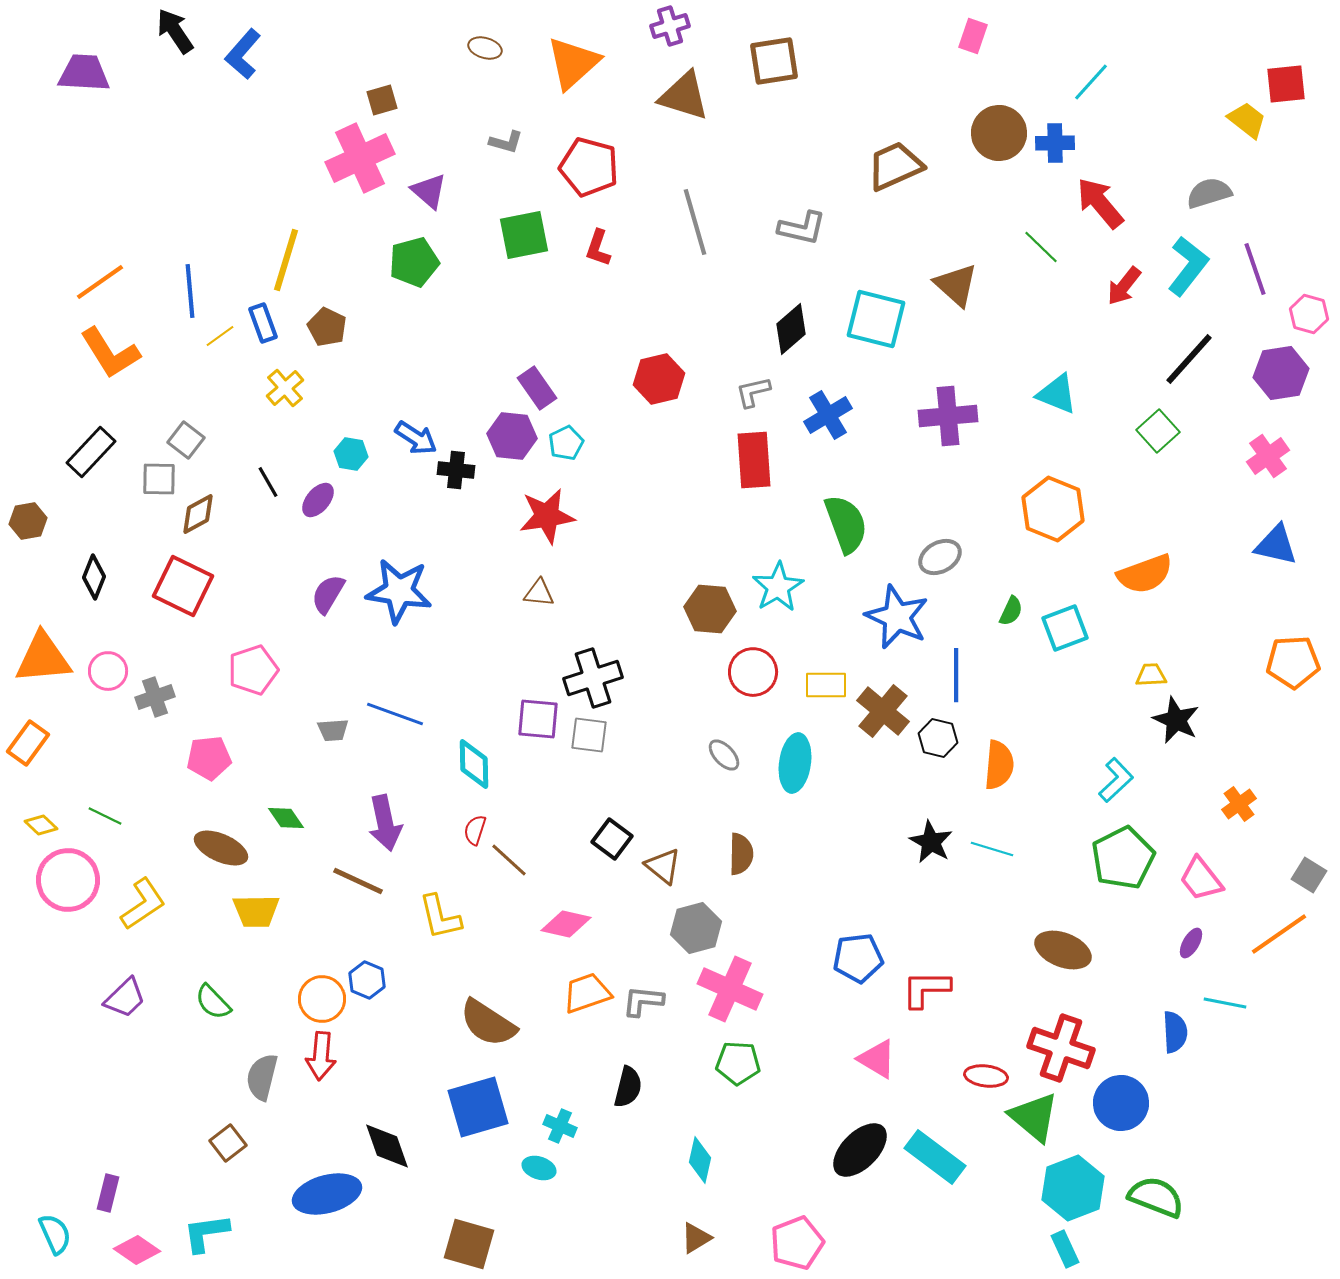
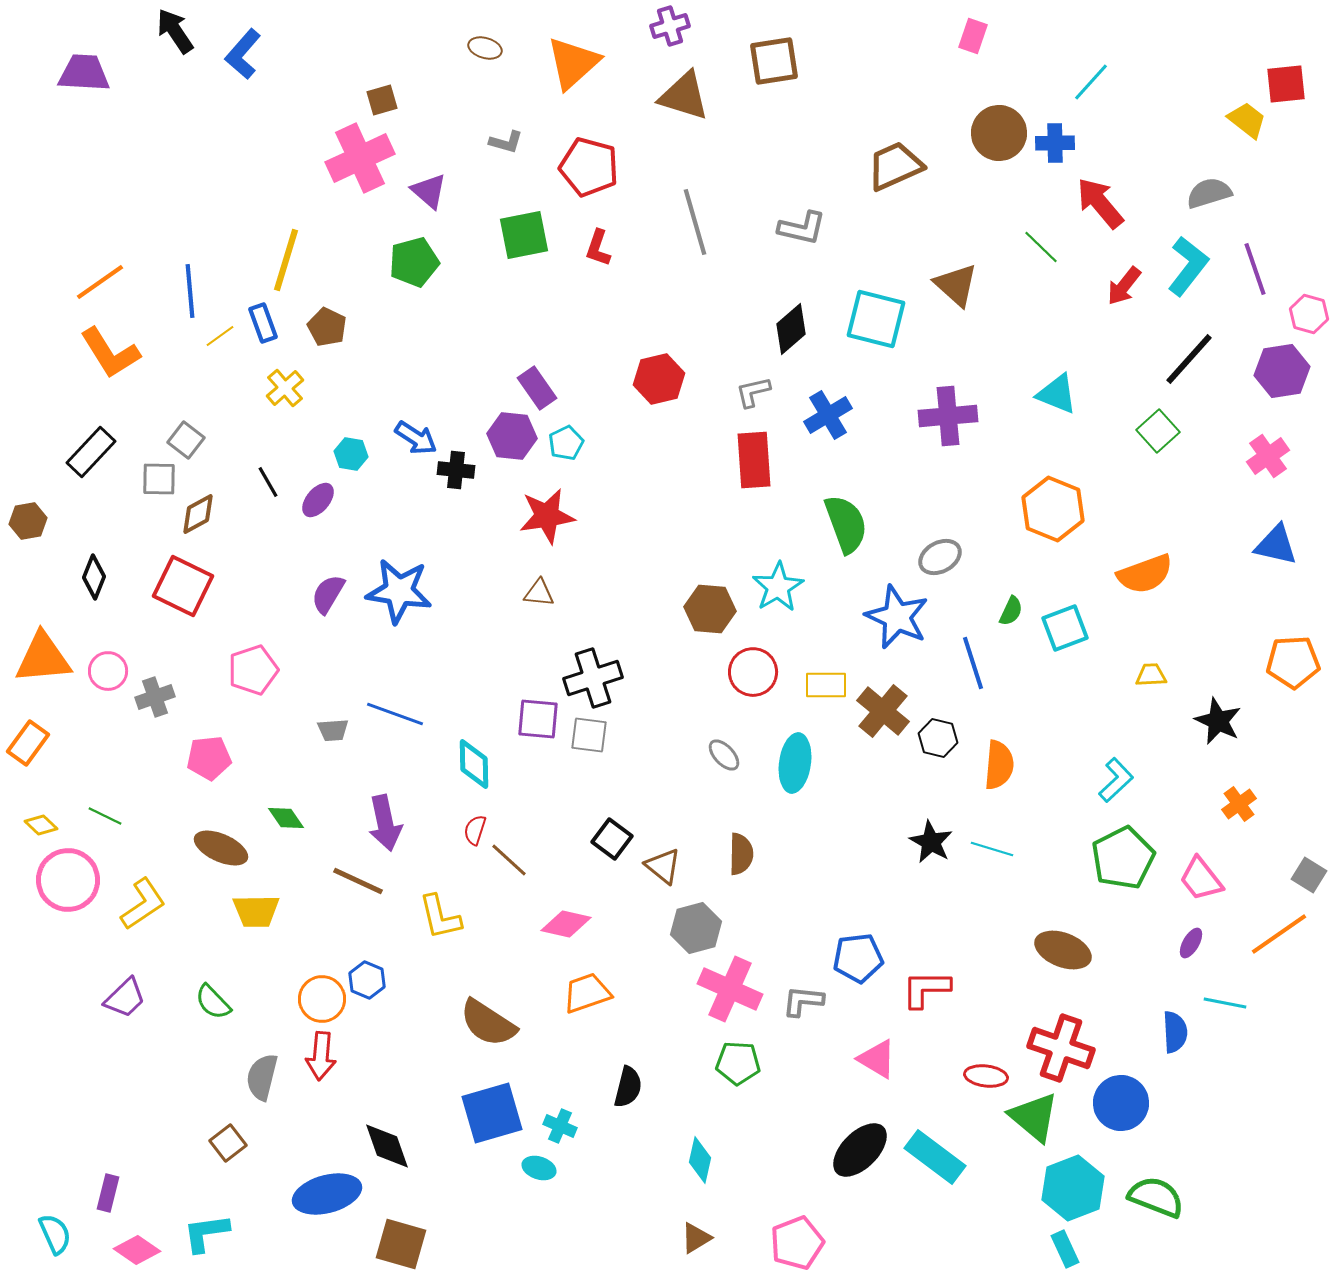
purple hexagon at (1281, 373): moved 1 px right, 2 px up
blue line at (956, 675): moved 17 px right, 12 px up; rotated 18 degrees counterclockwise
black star at (1176, 720): moved 42 px right, 1 px down
gray L-shape at (643, 1001): moved 160 px right
blue square at (478, 1107): moved 14 px right, 6 px down
brown square at (469, 1244): moved 68 px left
